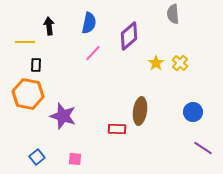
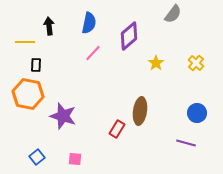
gray semicircle: rotated 138 degrees counterclockwise
yellow cross: moved 16 px right
blue circle: moved 4 px right, 1 px down
red rectangle: rotated 60 degrees counterclockwise
purple line: moved 17 px left, 5 px up; rotated 18 degrees counterclockwise
